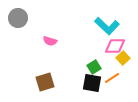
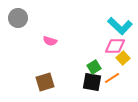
cyan L-shape: moved 13 px right
black square: moved 1 px up
